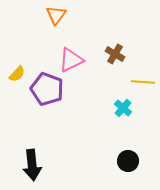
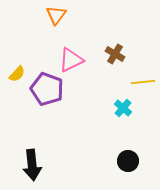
yellow line: rotated 10 degrees counterclockwise
